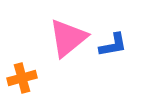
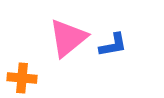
orange cross: rotated 20 degrees clockwise
